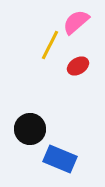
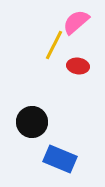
yellow line: moved 4 px right
red ellipse: rotated 40 degrees clockwise
black circle: moved 2 px right, 7 px up
